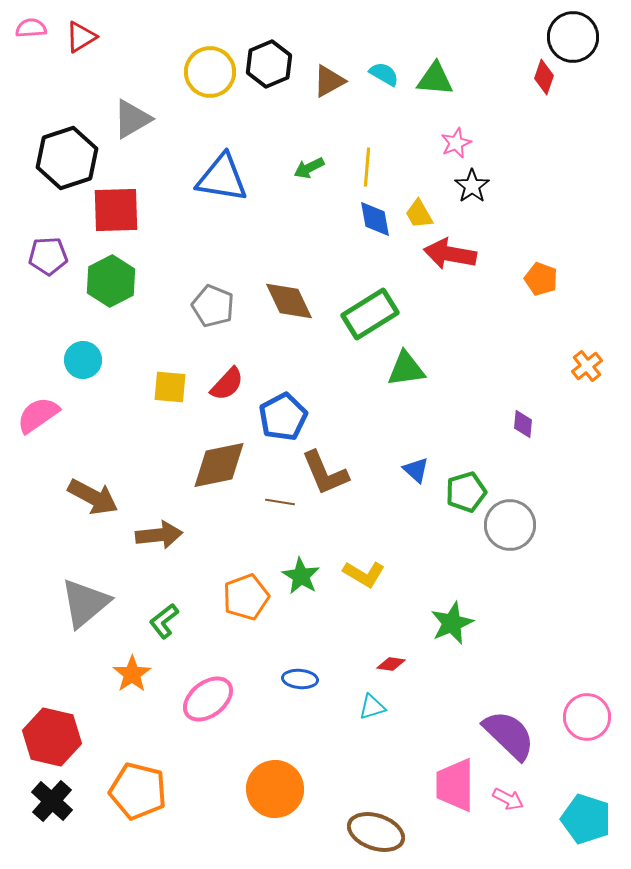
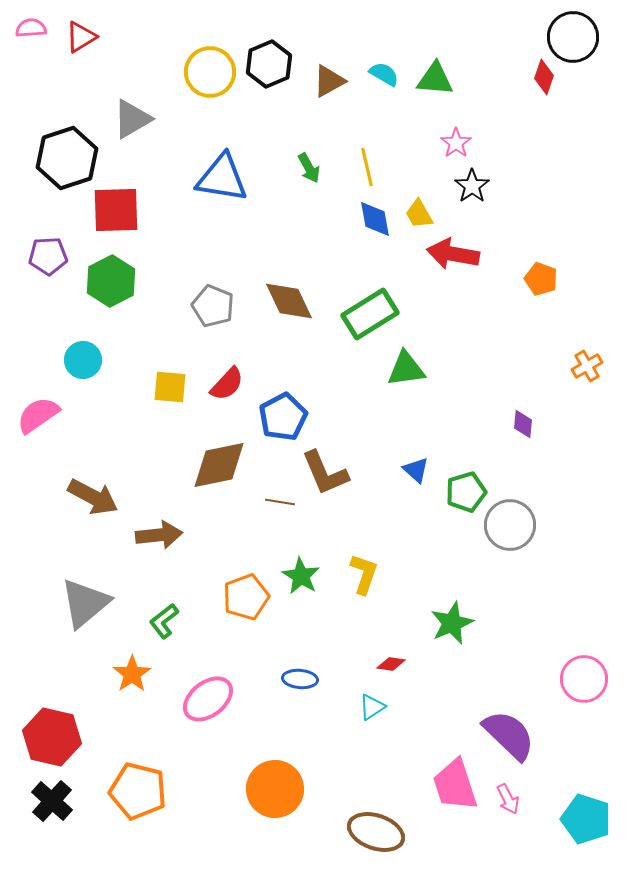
pink star at (456, 143): rotated 12 degrees counterclockwise
yellow line at (367, 167): rotated 18 degrees counterclockwise
green arrow at (309, 168): rotated 92 degrees counterclockwise
red arrow at (450, 254): moved 3 px right
orange cross at (587, 366): rotated 8 degrees clockwise
yellow L-shape at (364, 574): rotated 102 degrees counterclockwise
cyan triangle at (372, 707): rotated 16 degrees counterclockwise
pink circle at (587, 717): moved 3 px left, 38 px up
pink trapezoid at (455, 785): rotated 18 degrees counterclockwise
pink arrow at (508, 799): rotated 36 degrees clockwise
